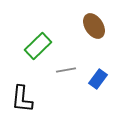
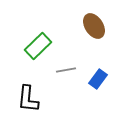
black L-shape: moved 6 px right
